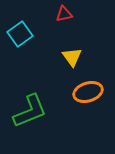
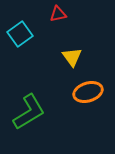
red triangle: moved 6 px left
green L-shape: moved 1 px left, 1 px down; rotated 9 degrees counterclockwise
